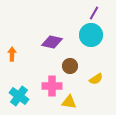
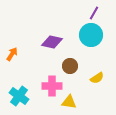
orange arrow: rotated 32 degrees clockwise
yellow semicircle: moved 1 px right, 1 px up
